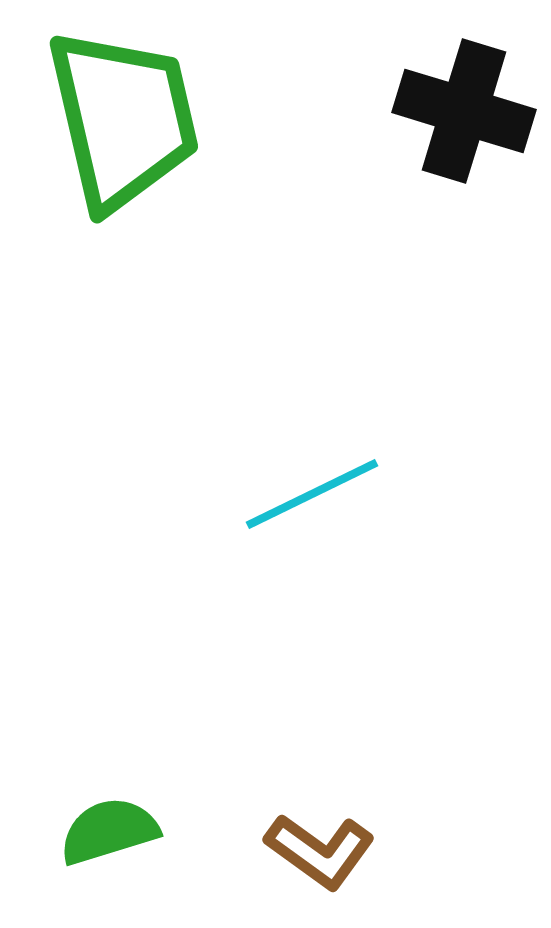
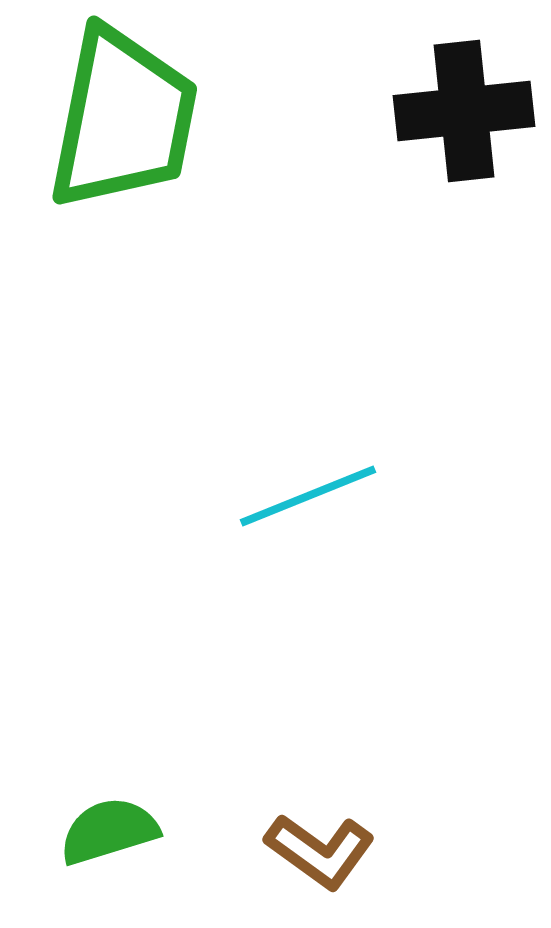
black cross: rotated 23 degrees counterclockwise
green trapezoid: rotated 24 degrees clockwise
cyan line: moved 4 px left, 2 px down; rotated 4 degrees clockwise
